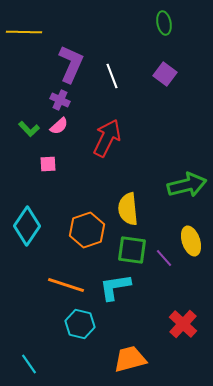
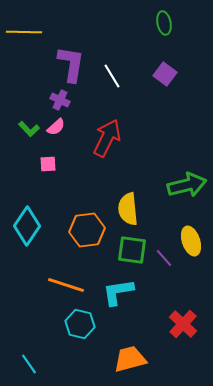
purple L-shape: rotated 15 degrees counterclockwise
white line: rotated 10 degrees counterclockwise
pink semicircle: moved 3 px left, 1 px down
orange hexagon: rotated 12 degrees clockwise
cyan L-shape: moved 3 px right, 5 px down
